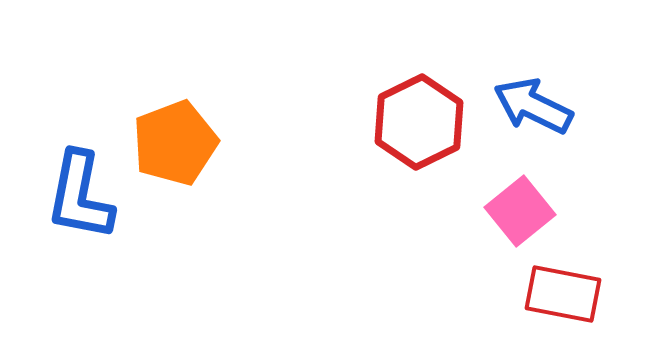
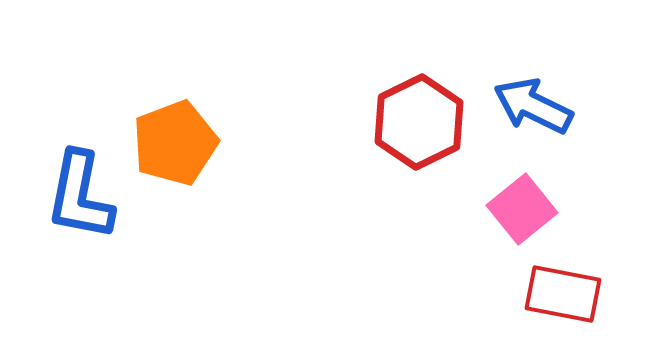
pink square: moved 2 px right, 2 px up
